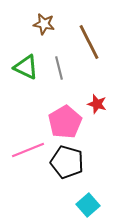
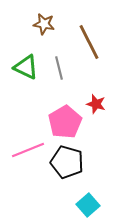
red star: moved 1 px left
